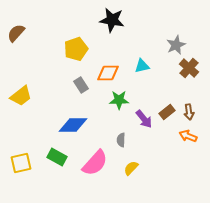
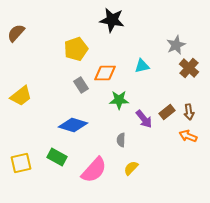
orange diamond: moved 3 px left
blue diamond: rotated 16 degrees clockwise
pink semicircle: moved 1 px left, 7 px down
